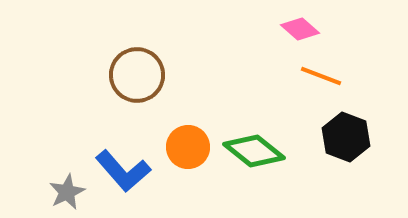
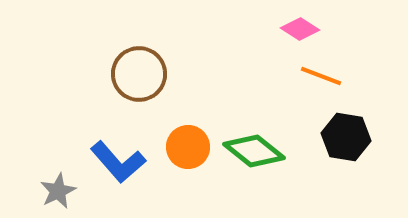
pink diamond: rotated 9 degrees counterclockwise
brown circle: moved 2 px right, 1 px up
black hexagon: rotated 12 degrees counterclockwise
blue L-shape: moved 5 px left, 9 px up
gray star: moved 9 px left, 1 px up
